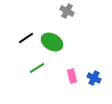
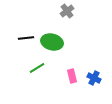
gray cross: rotated 24 degrees clockwise
black line: rotated 28 degrees clockwise
green ellipse: rotated 15 degrees counterclockwise
